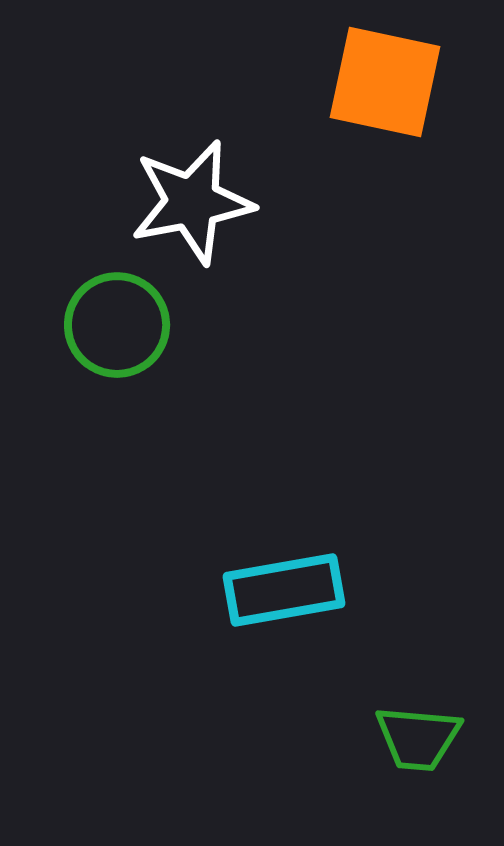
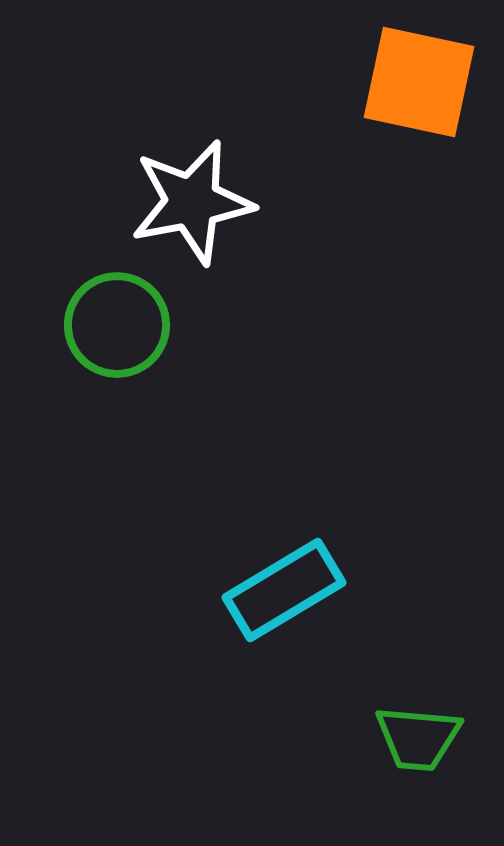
orange square: moved 34 px right
cyan rectangle: rotated 21 degrees counterclockwise
